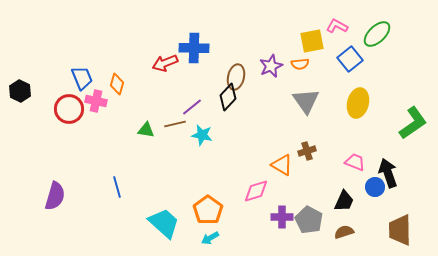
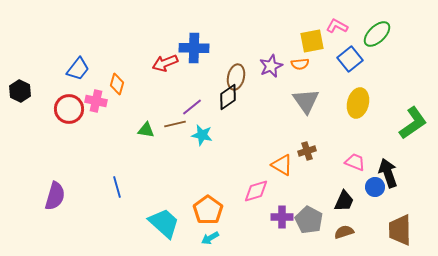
blue trapezoid: moved 4 px left, 9 px up; rotated 60 degrees clockwise
black diamond: rotated 12 degrees clockwise
